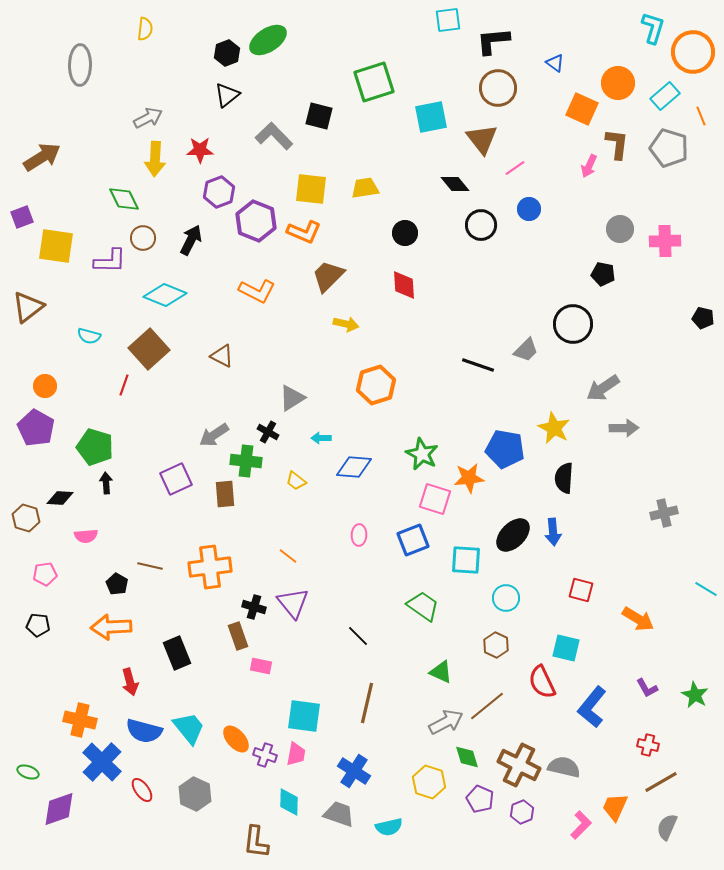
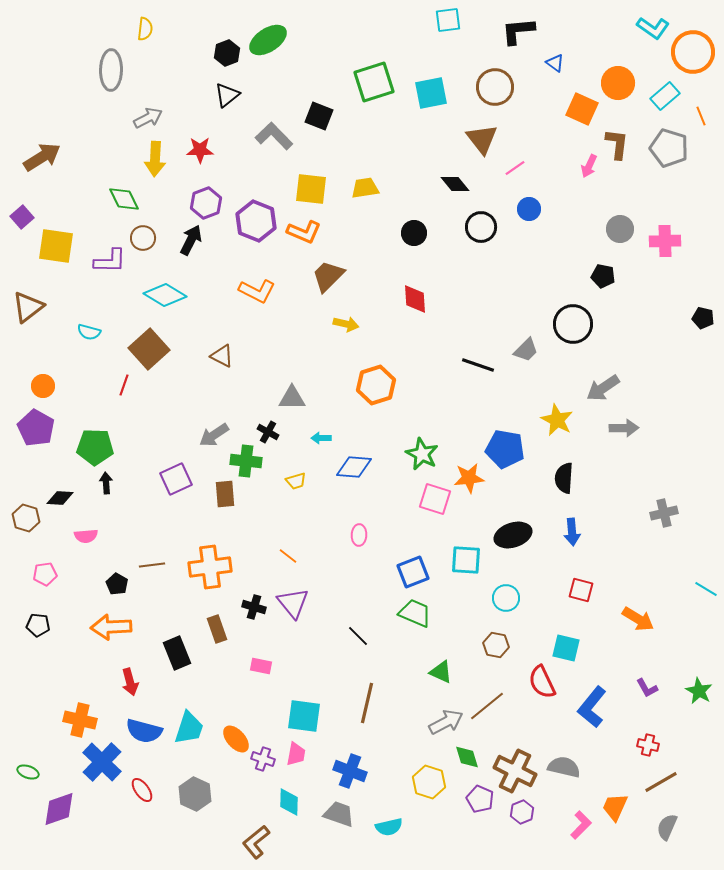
cyan L-shape at (653, 28): rotated 108 degrees clockwise
black L-shape at (493, 41): moved 25 px right, 10 px up
gray ellipse at (80, 65): moved 31 px right, 5 px down
brown circle at (498, 88): moved 3 px left, 1 px up
black square at (319, 116): rotated 8 degrees clockwise
cyan square at (431, 117): moved 24 px up
purple hexagon at (219, 192): moved 13 px left, 11 px down
purple square at (22, 217): rotated 20 degrees counterclockwise
black circle at (481, 225): moved 2 px down
black circle at (405, 233): moved 9 px right
black pentagon at (603, 274): moved 2 px down
red diamond at (404, 285): moved 11 px right, 14 px down
cyan diamond at (165, 295): rotated 9 degrees clockwise
cyan semicircle at (89, 336): moved 4 px up
orange circle at (45, 386): moved 2 px left
gray triangle at (292, 398): rotated 32 degrees clockwise
yellow star at (554, 428): moved 3 px right, 8 px up
green pentagon at (95, 447): rotated 15 degrees counterclockwise
yellow trapezoid at (296, 481): rotated 55 degrees counterclockwise
blue arrow at (553, 532): moved 19 px right
black ellipse at (513, 535): rotated 27 degrees clockwise
blue square at (413, 540): moved 32 px down
brown line at (150, 566): moved 2 px right, 1 px up; rotated 20 degrees counterclockwise
green trapezoid at (423, 606): moved 8 px left, 7 px down; rotated 12 degrees counterclockwise
brown rectangle at (238, 636): moved 21 px left, 7 px up
brown hexagon at (496, 645): rotated 15 degrees counterclockwise
green star at (695, 695): moved 4 px right, 4 px up
cyan trapezoid at (189, 728): rotated 57 degrees clockwise
purple cross at (265, 755): moved 2 px left, 4 px down
brown cross at (519, 765): moved 4 px left, 6 px down
blue cross at (354, 771): moved 4 px left; rotated 12 degrees counterclockwise
brown L-shape at (256, 842): rotated 44 degrees clockwise
